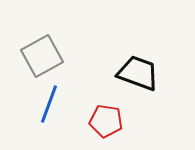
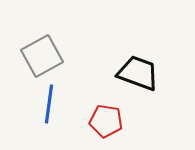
blue line: rotated 12 degrees counterclockwise
